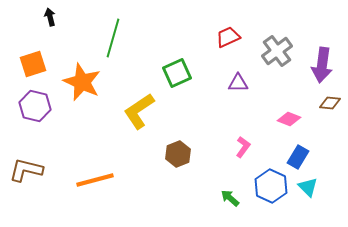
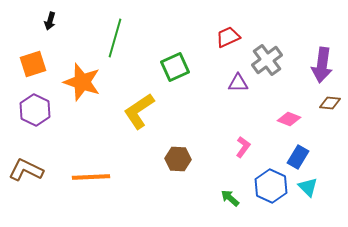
black arrow: moved 4 px down; rotated 150 degrees counterclockwise
green line: moved 2 px right
gray cross: moved 10 px left, 9 px down
green square: moved 2 px left, 6 px up
orange star: rotated 6 degrees counterclockwise
purple hexagon: moved 4 px down; rotated 12 degrees clockwise
brown hexagon: moved 5 px down; rotated 25 degrees clockwise
brown L-shape: rotated 12 degrees clockwise
orange line: moved 4 px left, 3 px up; rotated 12 degrees clockwise
